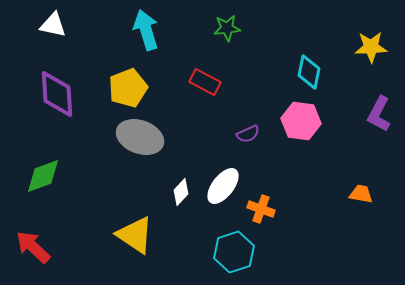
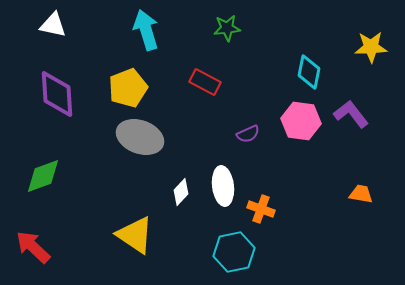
purple L-shape: moved 28 px left; rotated 114 degrees clockwise
white ellipse: rotated 45 degrees counterclockwise
cyan hexagon: rotated 6 degrees clockwise
